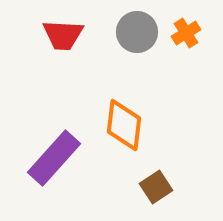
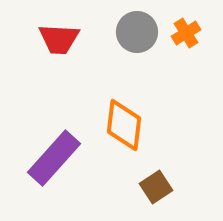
red trapezoid: moved 4 px left, 4 px down
